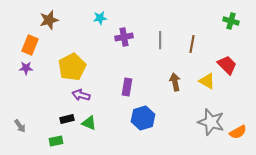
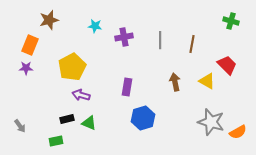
cyan star: moved 5 px left, 8 px down; rotated 16 degrees clockwise
